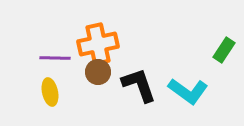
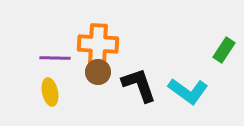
orange cross: rotated 15 degrees clockwise
